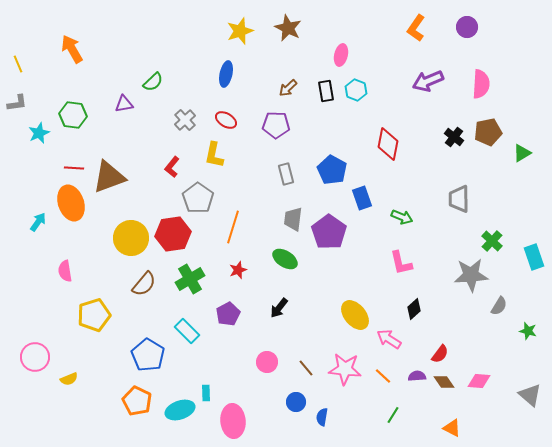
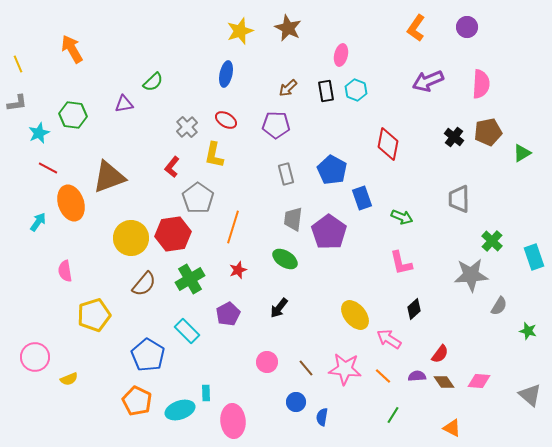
gray cross at (185, 120): moved 2 px right, 7 px down
red line at (74, 168): moved 26 px left; rotated 24 degrees clockwise
